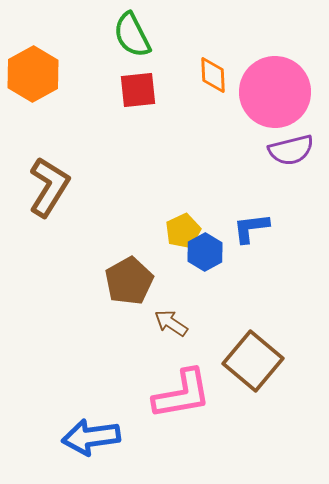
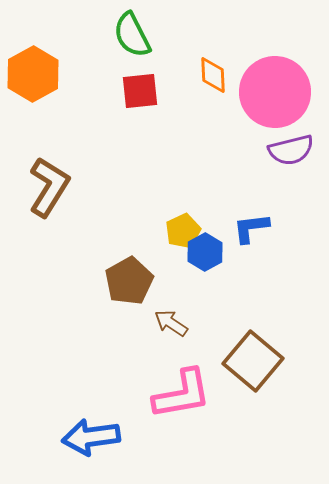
red square: moved 2 px right, 1 px down
